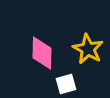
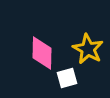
white square: moved 1 px right, 6 px up
